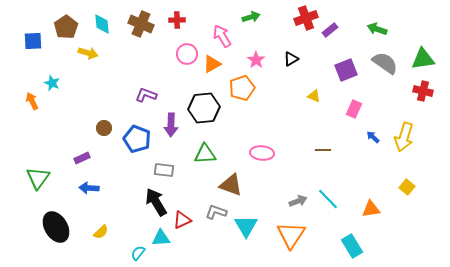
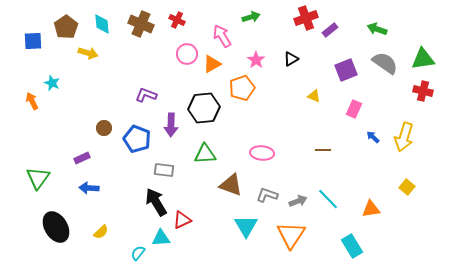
red cross at (177, 20): rotated 28 degrees clockwise
gray L-shape at (216, 212): moved 51 px right, 17 px up
